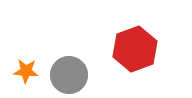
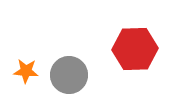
red hexagon: rotated 18 degrees clockwise
